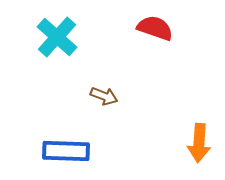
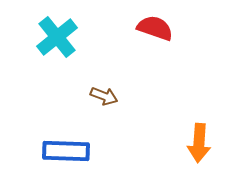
cyan cross: rotated 9 degrees clockwise
